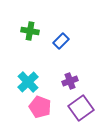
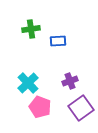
green cross: moved 1 px right, 2 px up; rotated 18 degrees counterclockwise
blue rectangle: moved 3 px left; rotated 42 degrees clockwise
cyan cross: moved 1 px down
